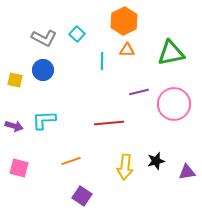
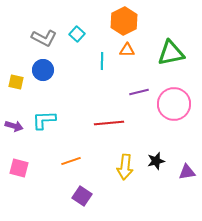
yellow square: moved 1 px right, 2 px down
